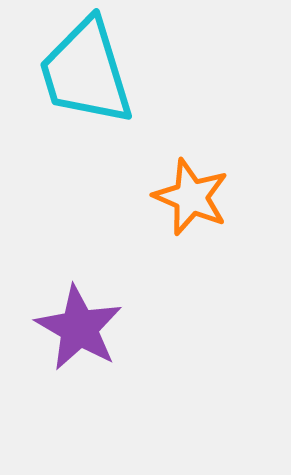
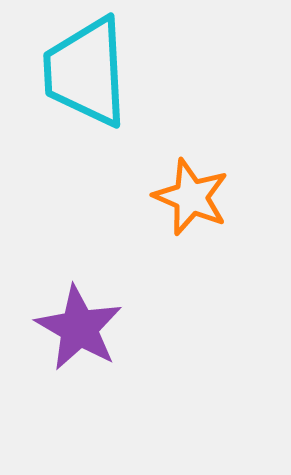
cyan trapezoid: rotated 14 degrees clockwise
